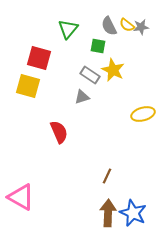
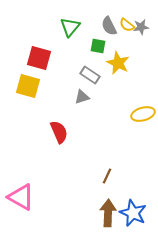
green triangle: moved 2 px right, 2 px up
yellow star: moved 5 px right, 7 px up
